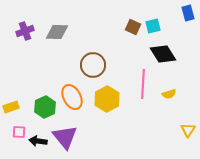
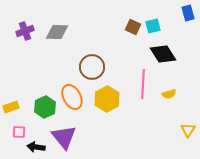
brown circle: moved 1 px left, 2 px down
purple triangle: moved 1 px left
black arrow: moved 2 px left, 6 px down
